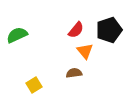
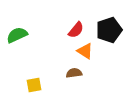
orange triangle: rotated 18 degrees counterclockwise
yellow square: rotated 21 degrees clockwise
